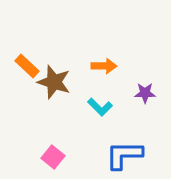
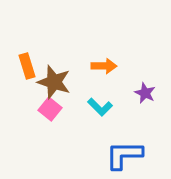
orange rectangle: rotated 30 degrees clockwise
purple star: rotated 25 degrees clockwise
pink square: moved 3 px left, 48 px up
